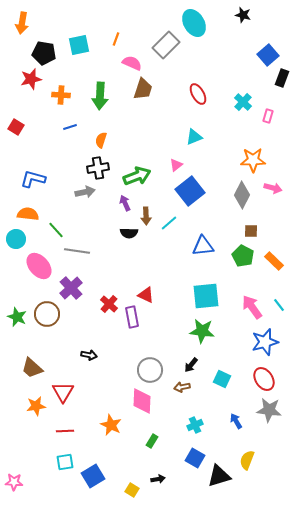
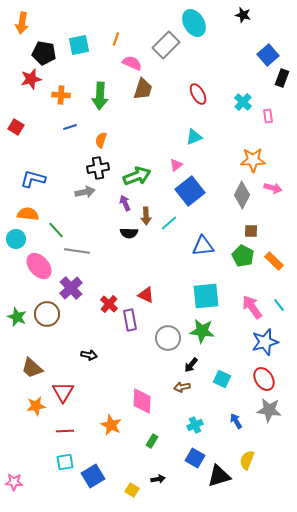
pink rectangle at (268, 116): rotated 24 degrees counterclockwise
purple rectangle at (132, 317): moved 2 px left, 3 px down
gray circle at (150, 370): moved 18 px right, 32 px up
